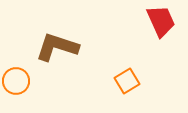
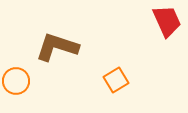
red trapezoid: moved 6 px right
orange square: moved 11 px left, 1 px up
